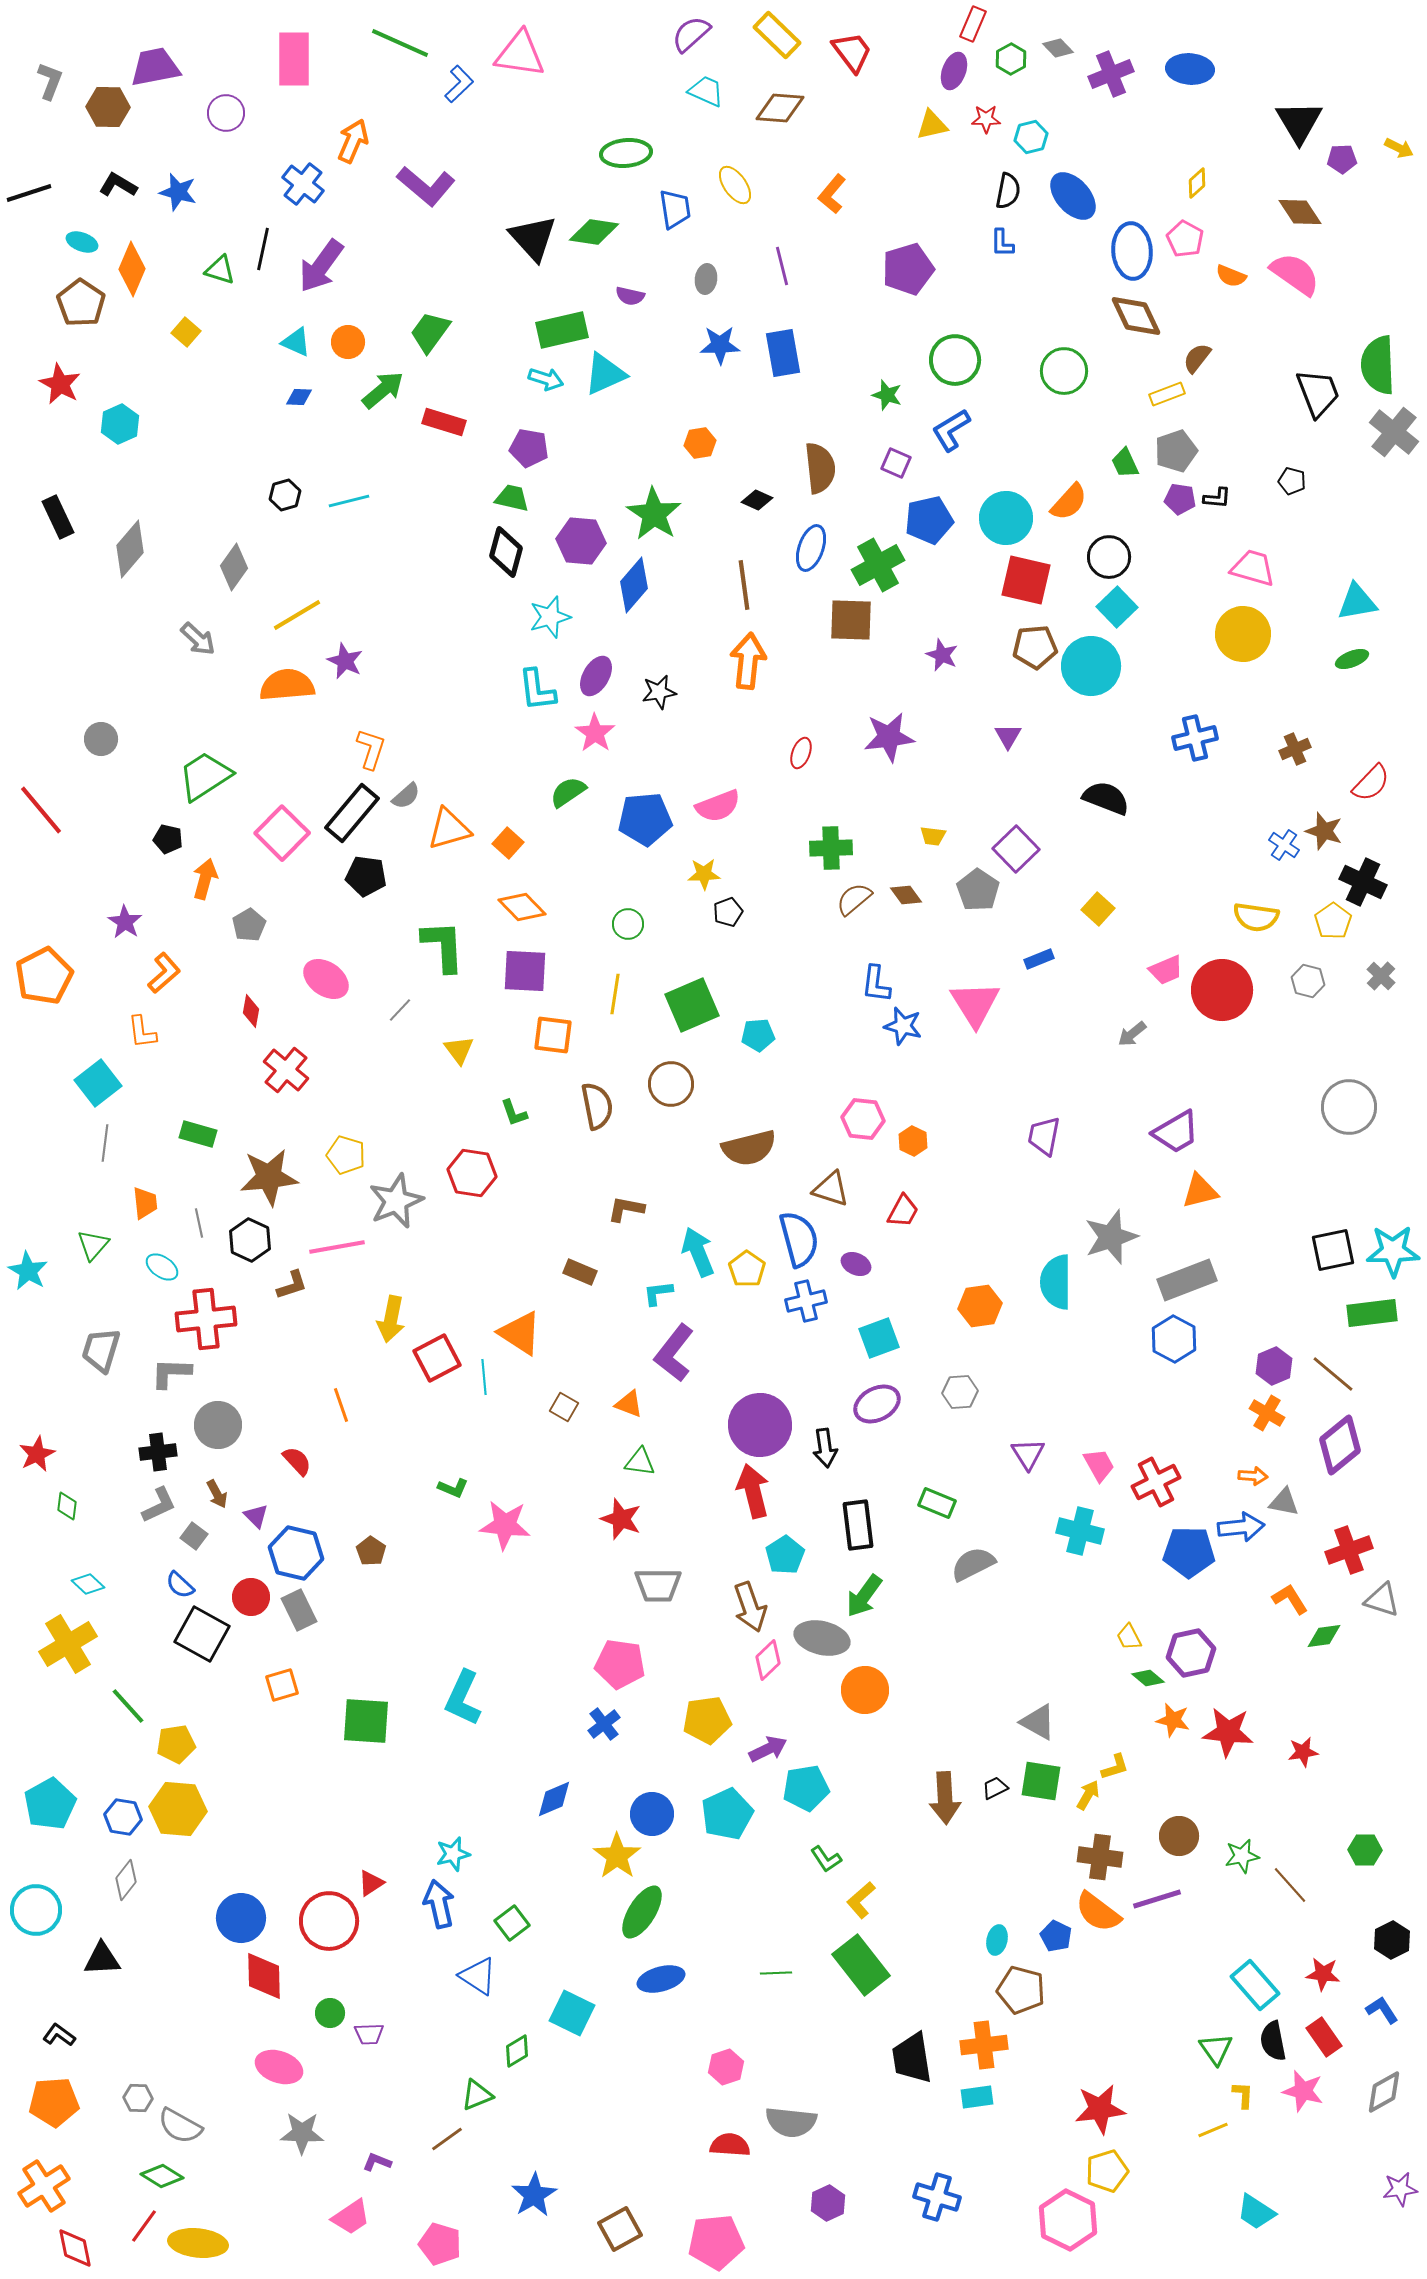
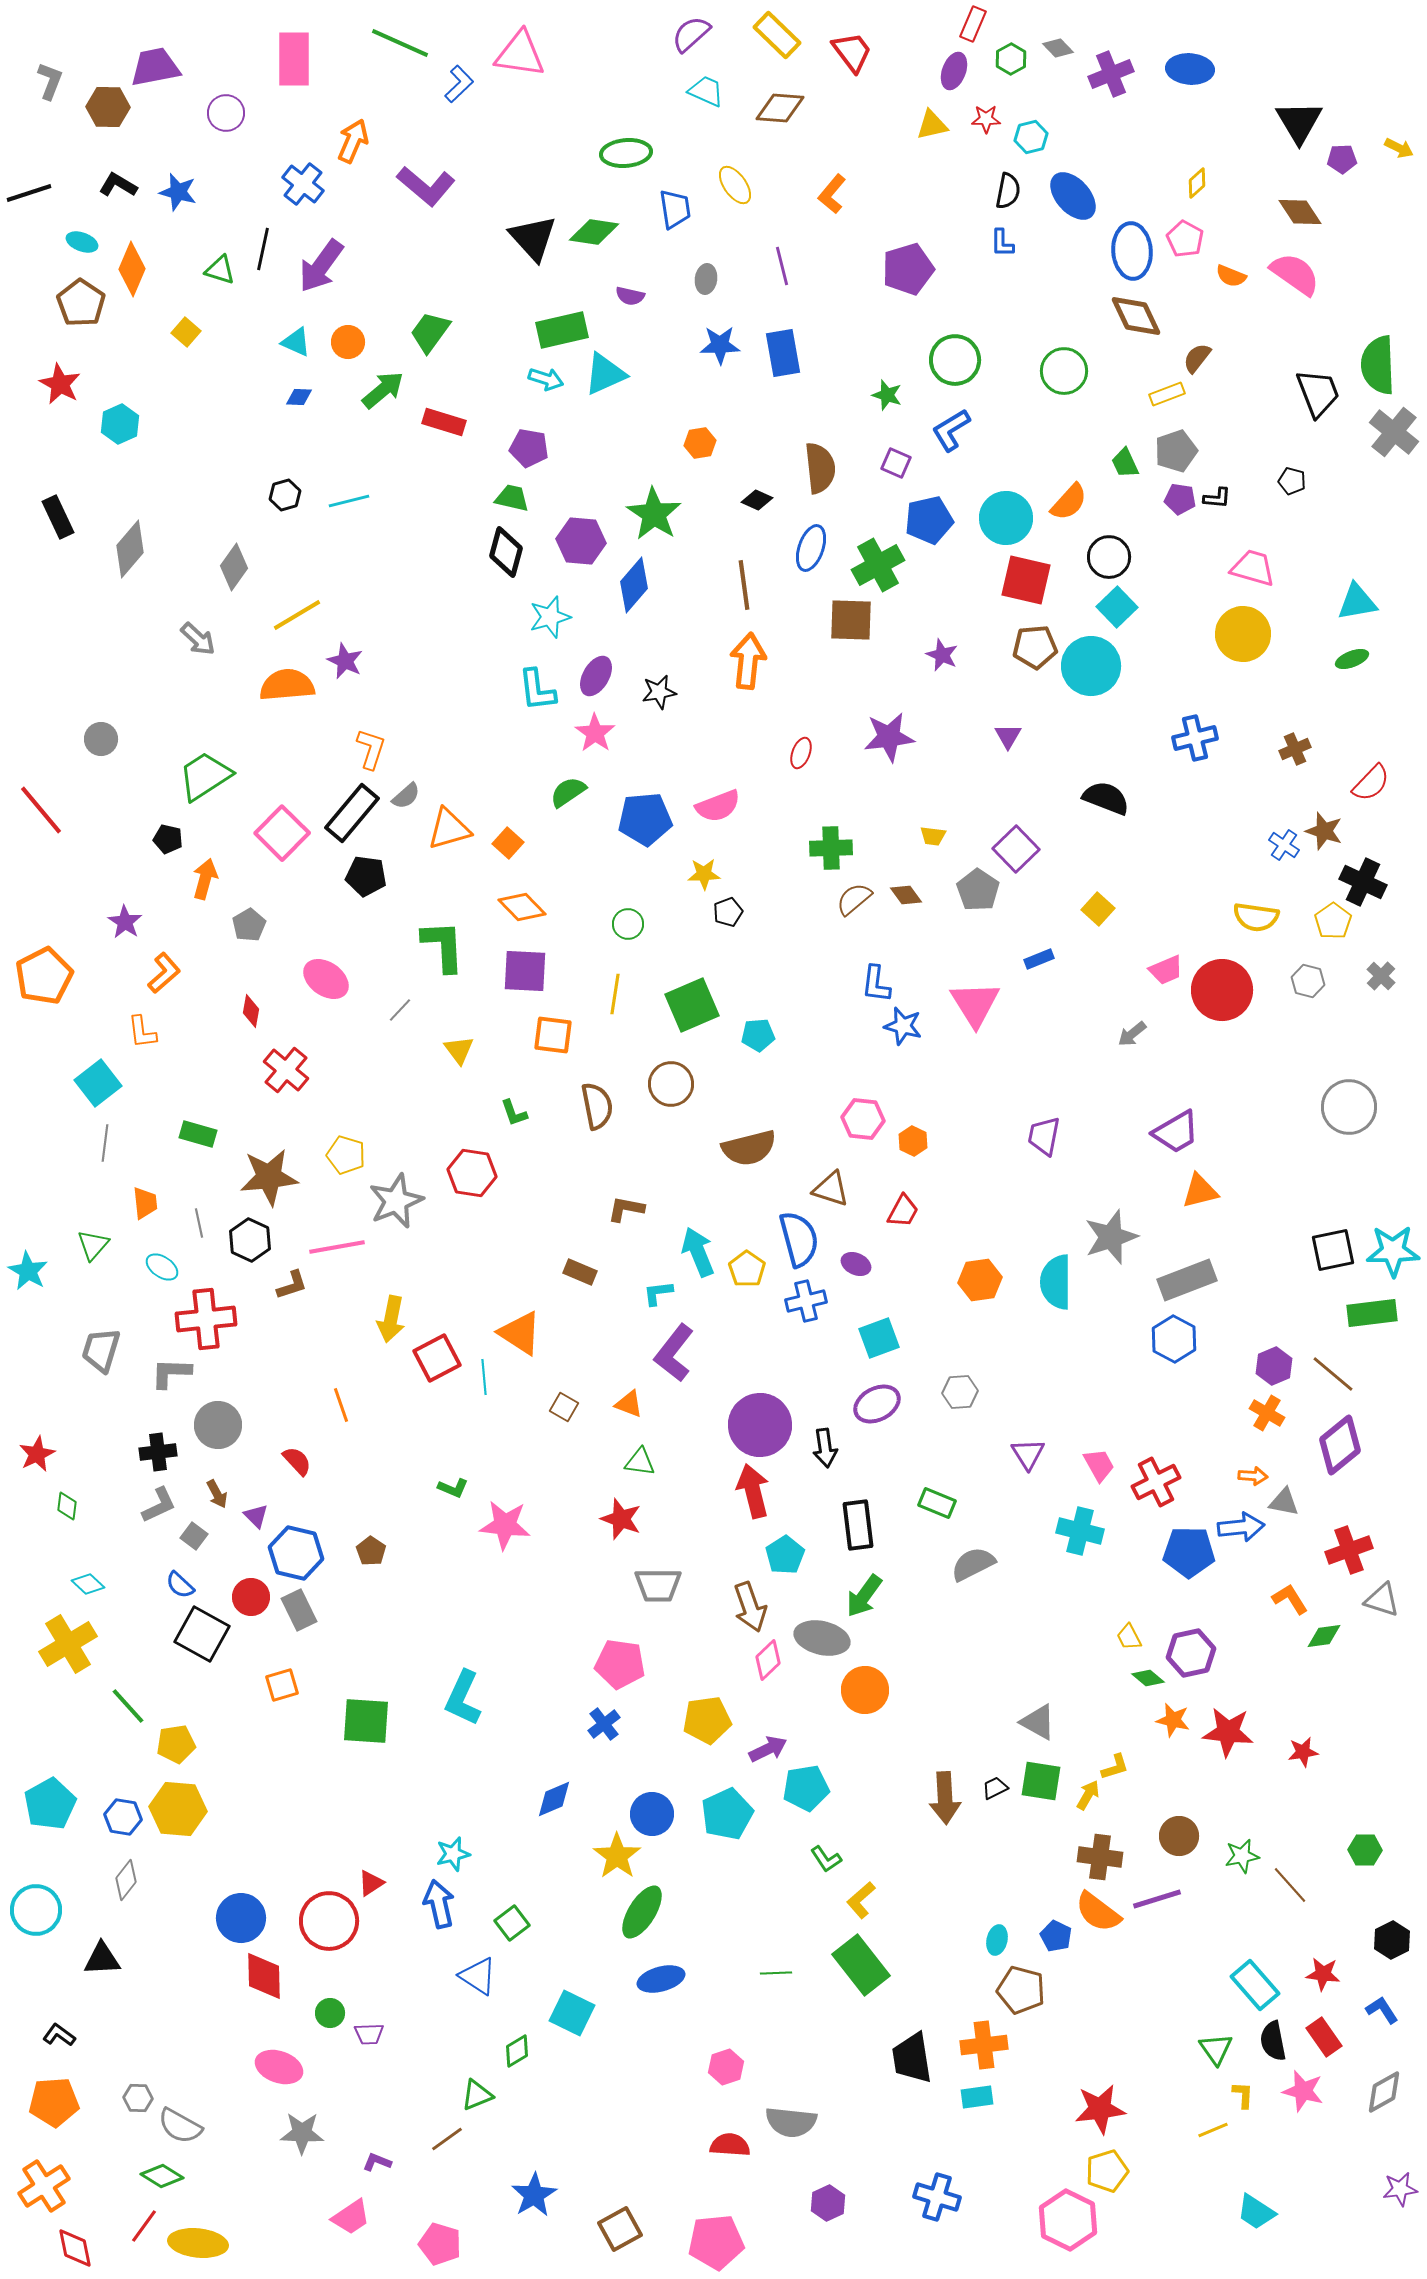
orange hexagon at (980, 1306): moved 26 px up
